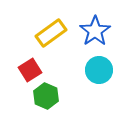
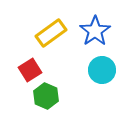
cyan circle: moved 3 px right
